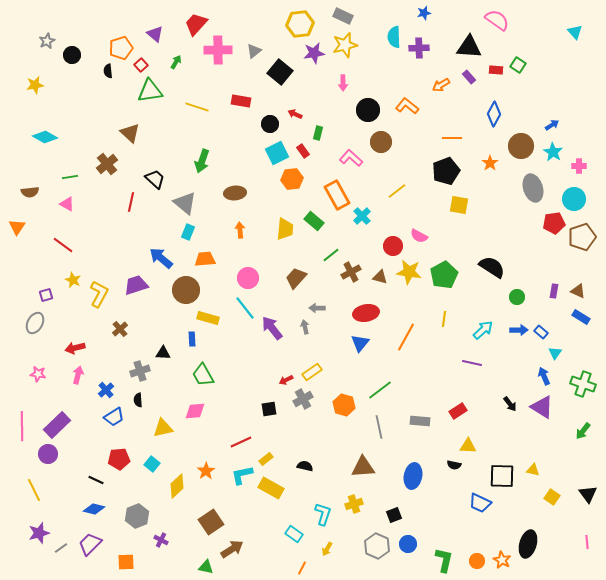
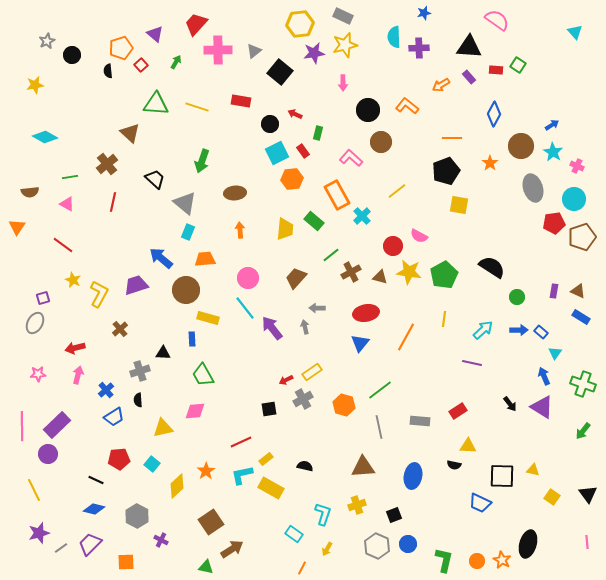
green triangle at (150, 91): moved 6 px right, 13 px down; rotated 12 degrees clockwise
pink cross at (579, 166): moved 2 px left; rotated 24 degrees clockwise
red line at (131, 202): moved 18 px left
purple square at (46, 295): moved 3 px left, 3 px down
pink star at (38, 374): rotated 14 degrees counterclockwise
yellow cross at (354, 504): moved 3 px right, 1 px down
gray hexagon at (137, 516): rotated 10 degrees counterclockwise
